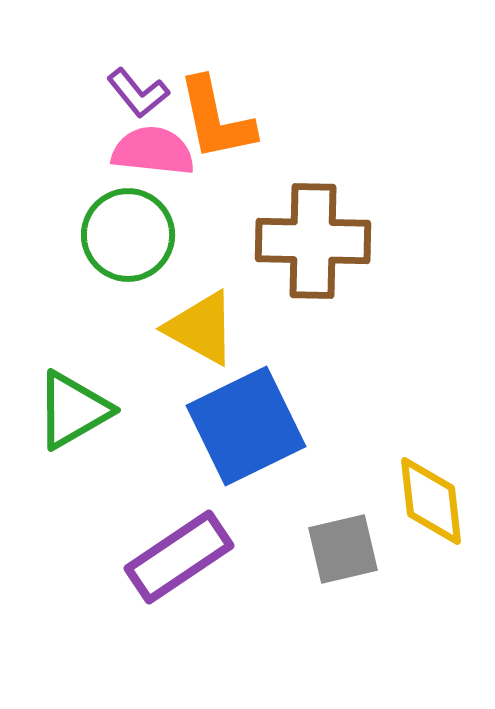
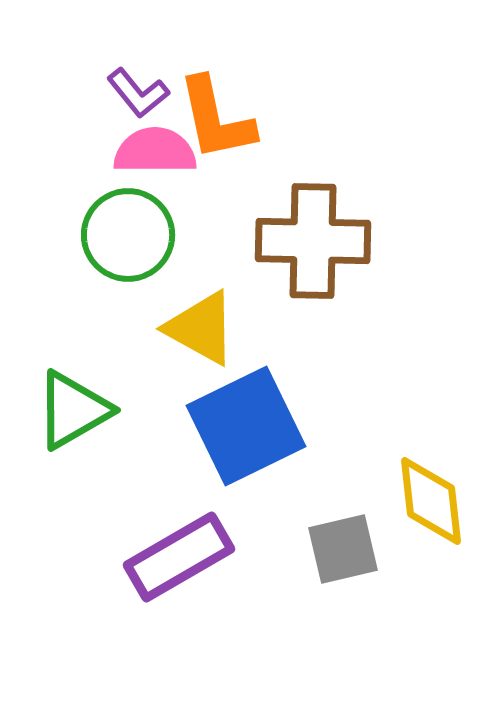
pink semicircle: moved 2 px right; rotated 6 degrees counterclockwise
purple rectangle: rotated 4 degrees clockwise
